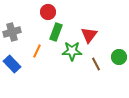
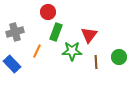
gray cross: moved 3 px right
brown line: moved 2 px up; rotated 24 degrees clockwise
